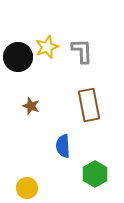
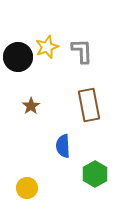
brown star: rotated 18 degrees clockwise
